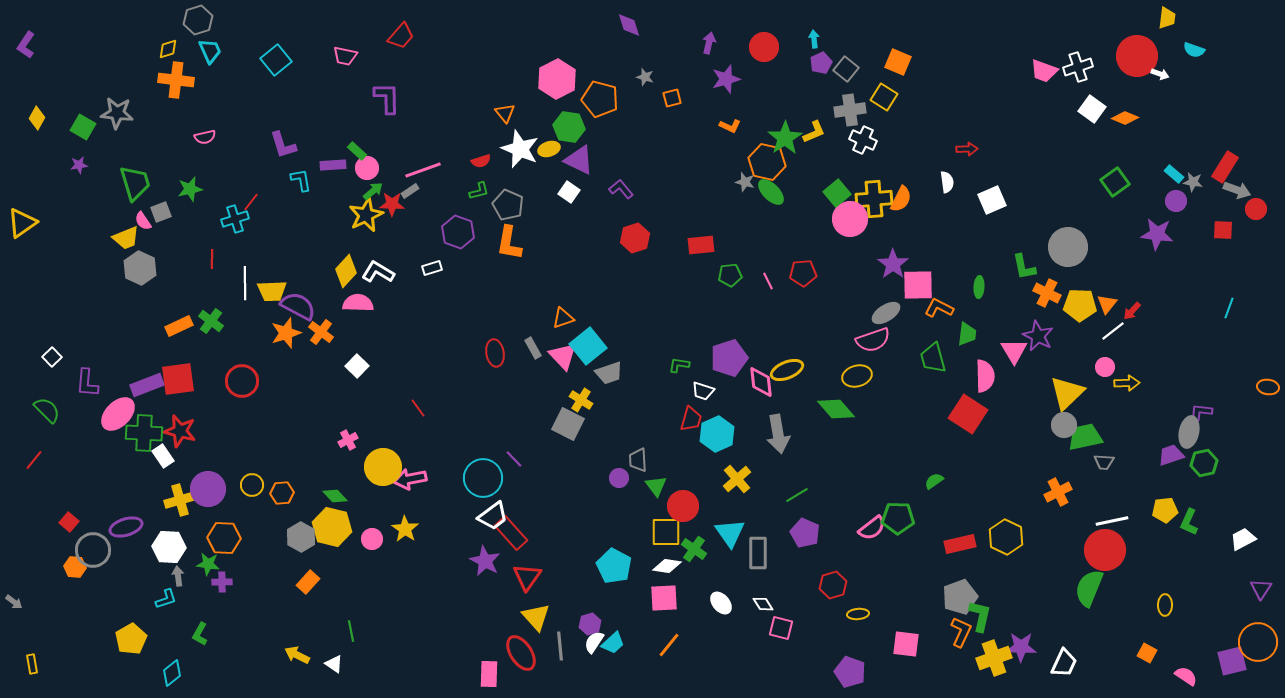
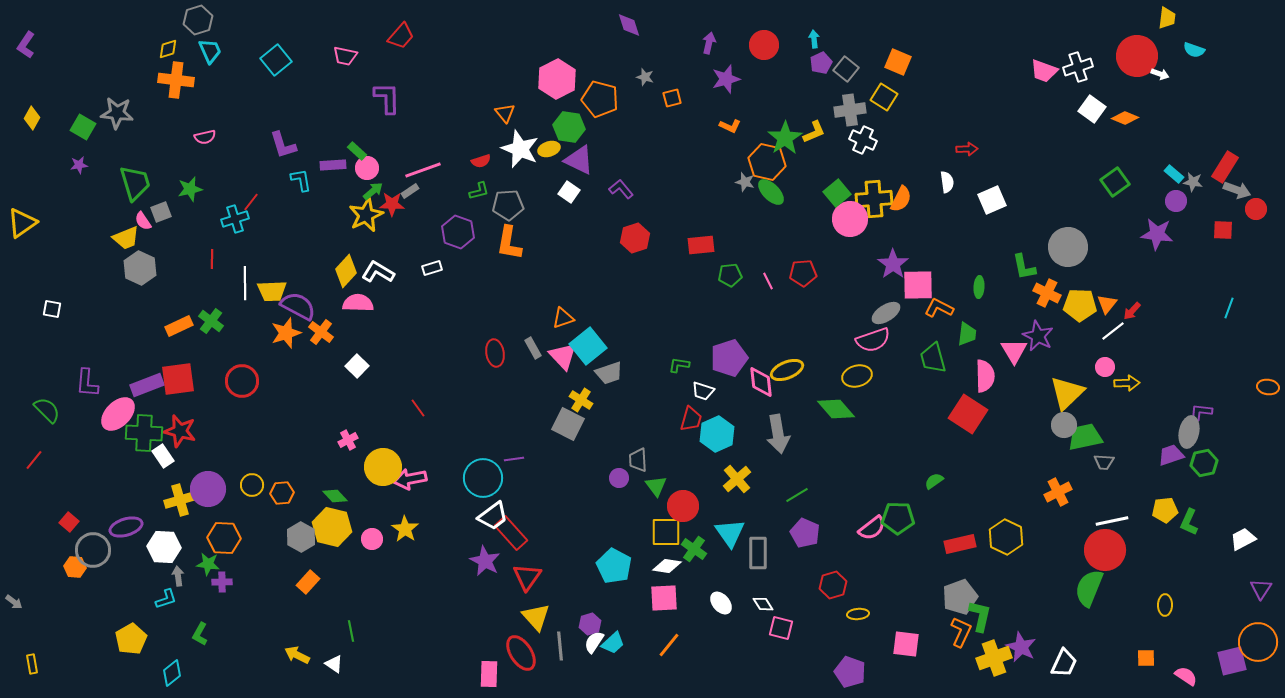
red circle at (764, 47): moved 2 px up
yellow diamond at (37, 118): moved 5 px left
gray pentagon at (508, 205): rotated 28 degrees counterclockwise
white square at (52, 357): moved 48 px up; rotated 36 degrees counterclockwise
purple line at (514, 459): rotated 54 degrees counterclockwise
white hexagon at (169, 547): moved 5 px left
purple star at (1021, 647): rotated 24 degrees clockwise
orange square at (1147, 653): moved 1 px left, 5 px down; rotated 30 degrees counterclockwise
